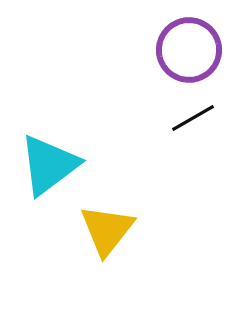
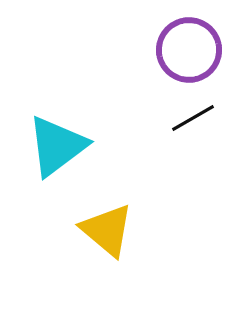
cyan triangle: moved 8 px right, 19 px up
yellow triangle: rotated 28 degrees counterclockwise
